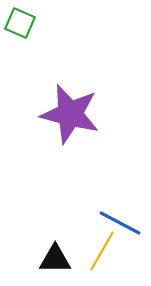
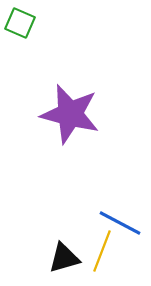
yellow line: rotated 9 degrees counterclockwise
black triangle: moved 9 px right, 1 px up; rotated 16 degrees counterclockwise
